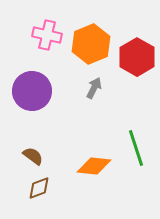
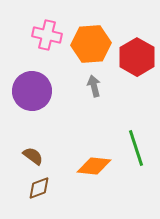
orange hexagon: rotated 18 degrees clockwise
gray arrow: moved 2 px up; rotated 40 degrees counterclockwise
